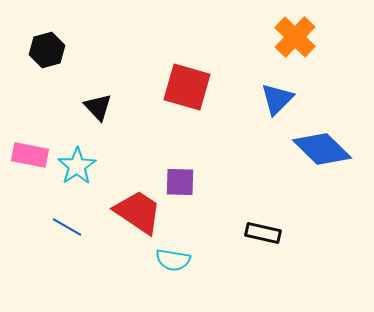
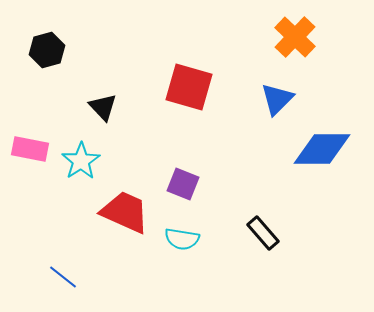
red square: moved 2 px right
black triangle: moved 5 px right
blue diamond: rotated 44 degrees counterclockwise
pink rectangle: moved 6 px up
cyan star: moved 4 px right, 5 px up
purple square: moved 3 px right, 2 px down; rotated 20 degrees clockwise
red trapezoid: moved 13 px left; rotated 10 degrees counterclockwise
blue line: moved 4 px left, 50 px down; rotated 8 degrees clockwise
black rectangle: rotated 36 degrees clockwise
cyan semicircle: moved 9 px right, 21 px up
